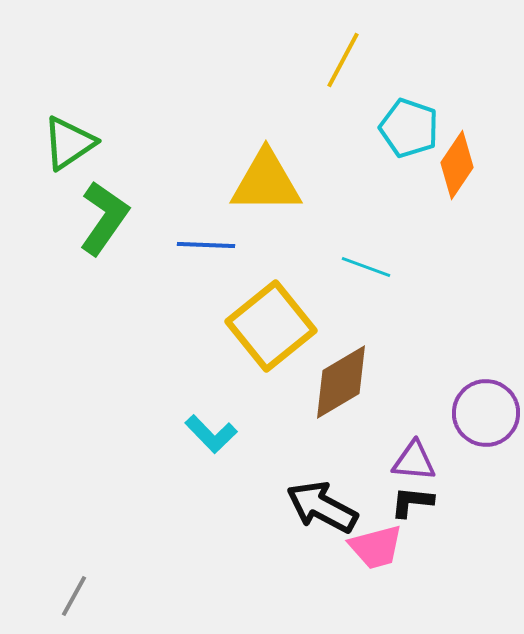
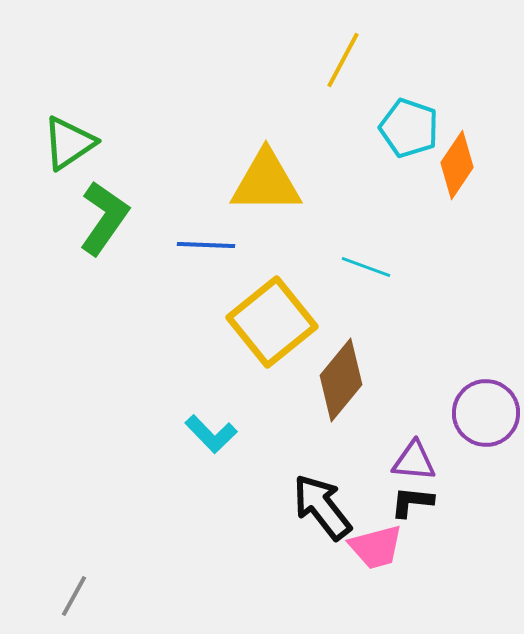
yellow square: moved 1 px right, 4 px up
brown diamond: moved 2 px up; rotated 20 degrees counterclockwise
black arrow: rotated 24 degrees clockwise
